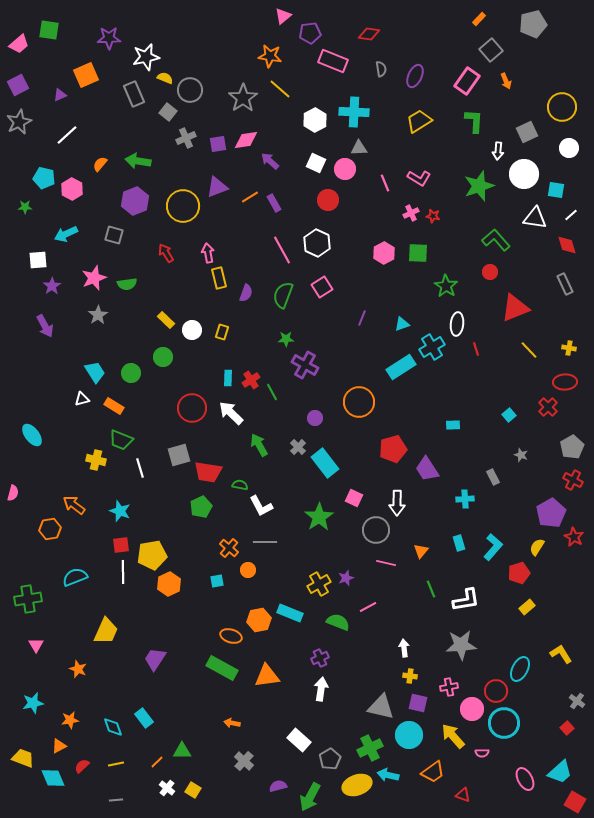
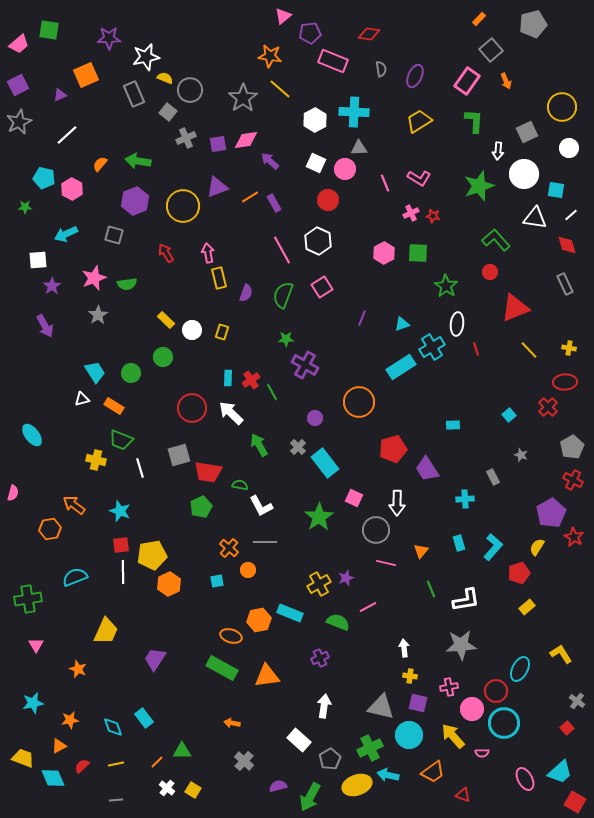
white hexagon at (317, 243): moved 1 px right, 2 px up
white arrow at (321, 689): moved 3 px right, 17 px down
